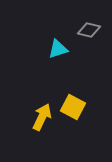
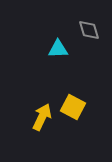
gray diamond: rotated 60 degrees clockwise
cyan triangle: rotated 15 degrees clockwise
